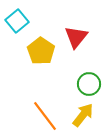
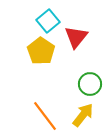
cyan square: moved 31 px right
green circle: moved 1 px right
